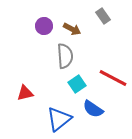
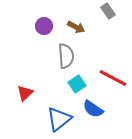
gray rectangle: moved 5 px right, 5 px up
brown arrow: moved 4 px right, 2 px up
gray semicircle: moved 1 px right
red triangle: rotated 30 degrees counterclockwise
